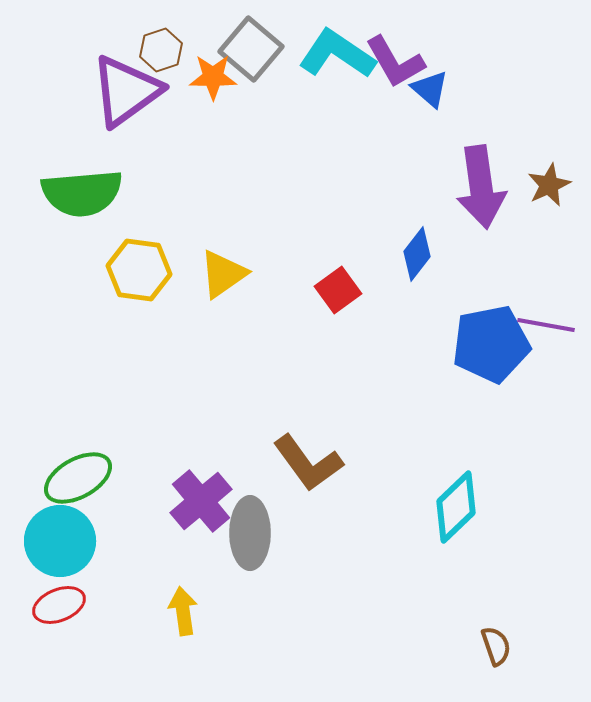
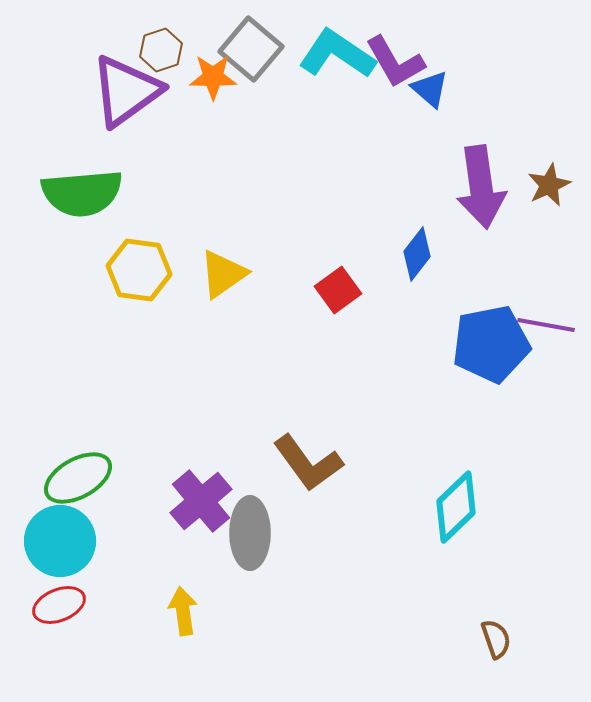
brown semicircle: moved 7 px up
